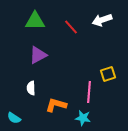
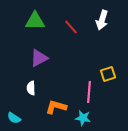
white arrow: rotated 54 degrees counterclockwise
purple triangle: moved 1 px right, 3 px down
orange L-shape: moved 2 px down
